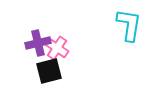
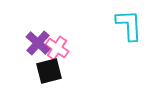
cyan L-shape: rotated 12 degrees counterclockwise
purple cross: rotated 35 degrees counterclockwise
